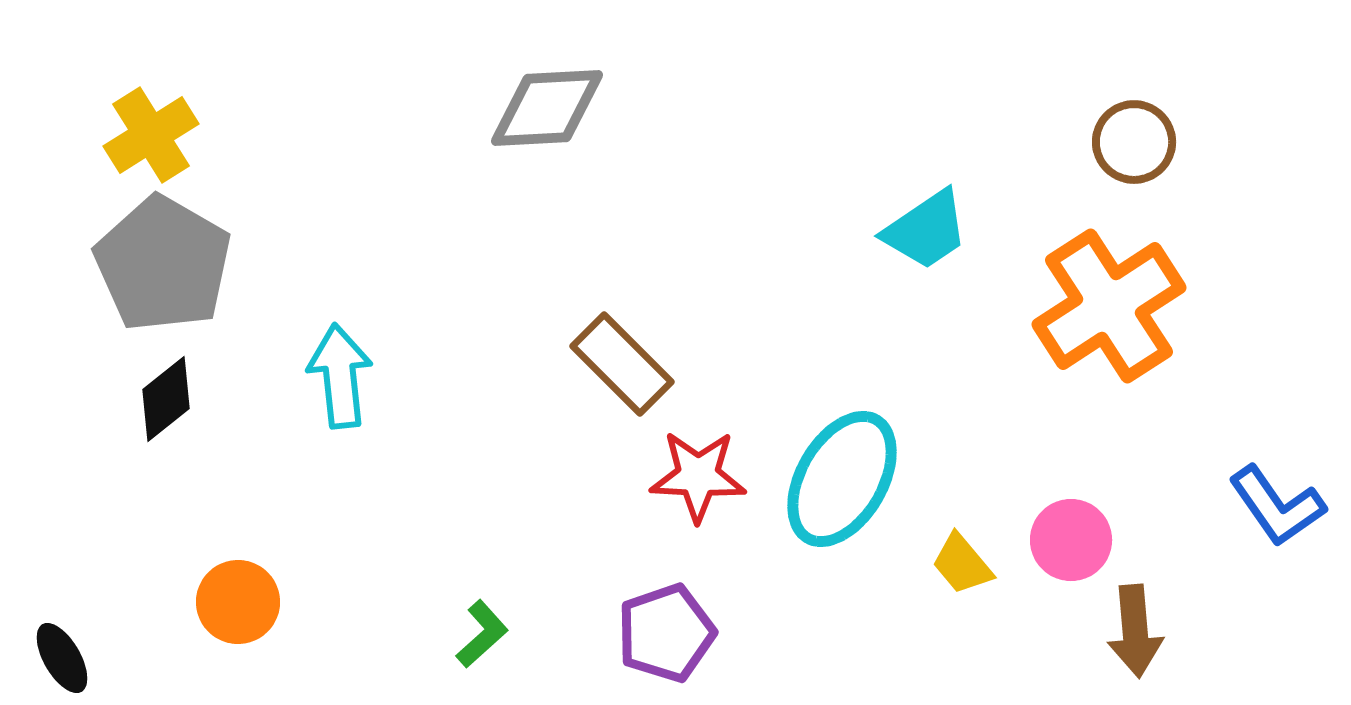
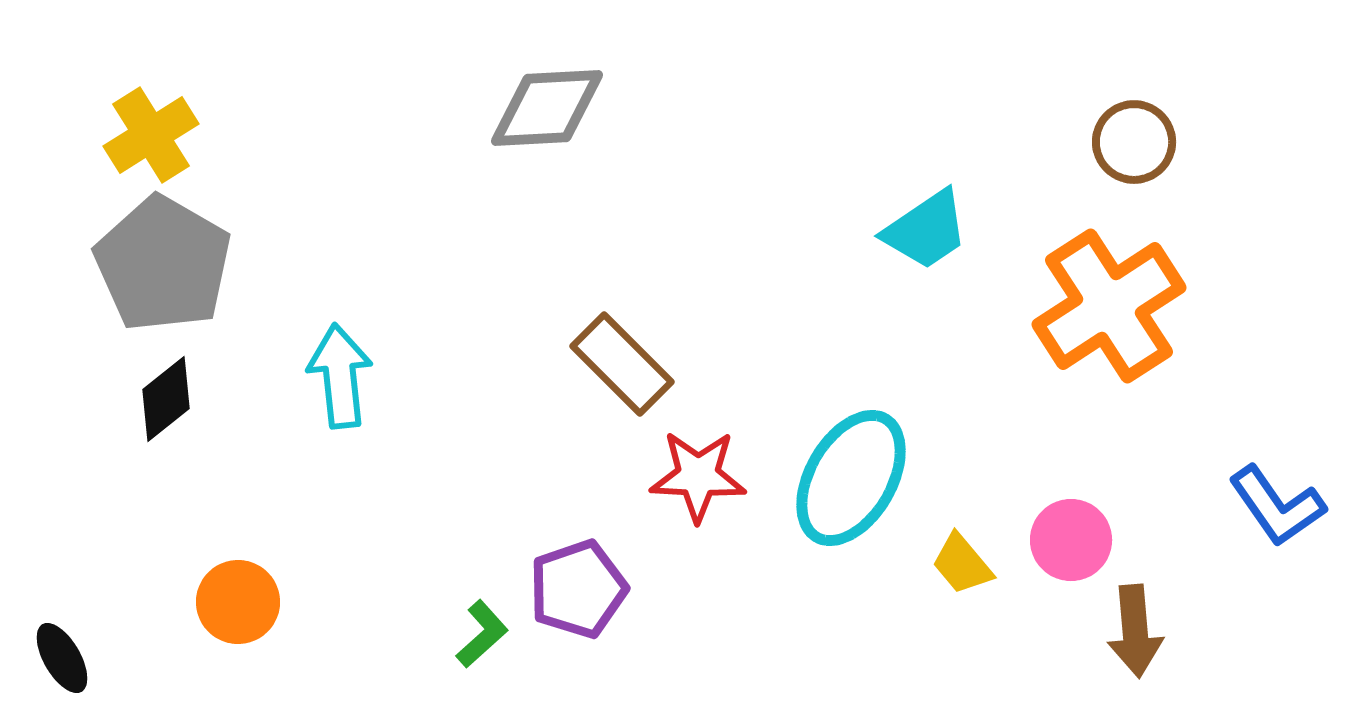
cyan ellipse: moved 9 px right, 1 px up
purple pentagon: moved 88 px left, 44 px up
